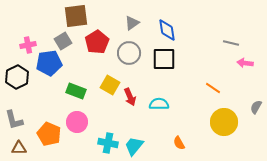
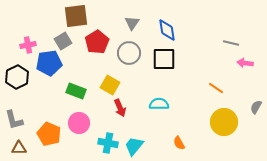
gray triangle: rotated 21 degrees counterclockwise
orange line: moved 3 px right
red arrow: moved 10 px left, 11 px down
pink circle: moved 2 px right, 1 px down
